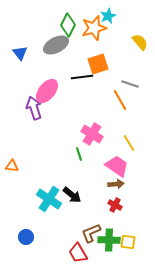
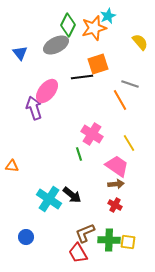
brown L-shape: moved 6 px left
